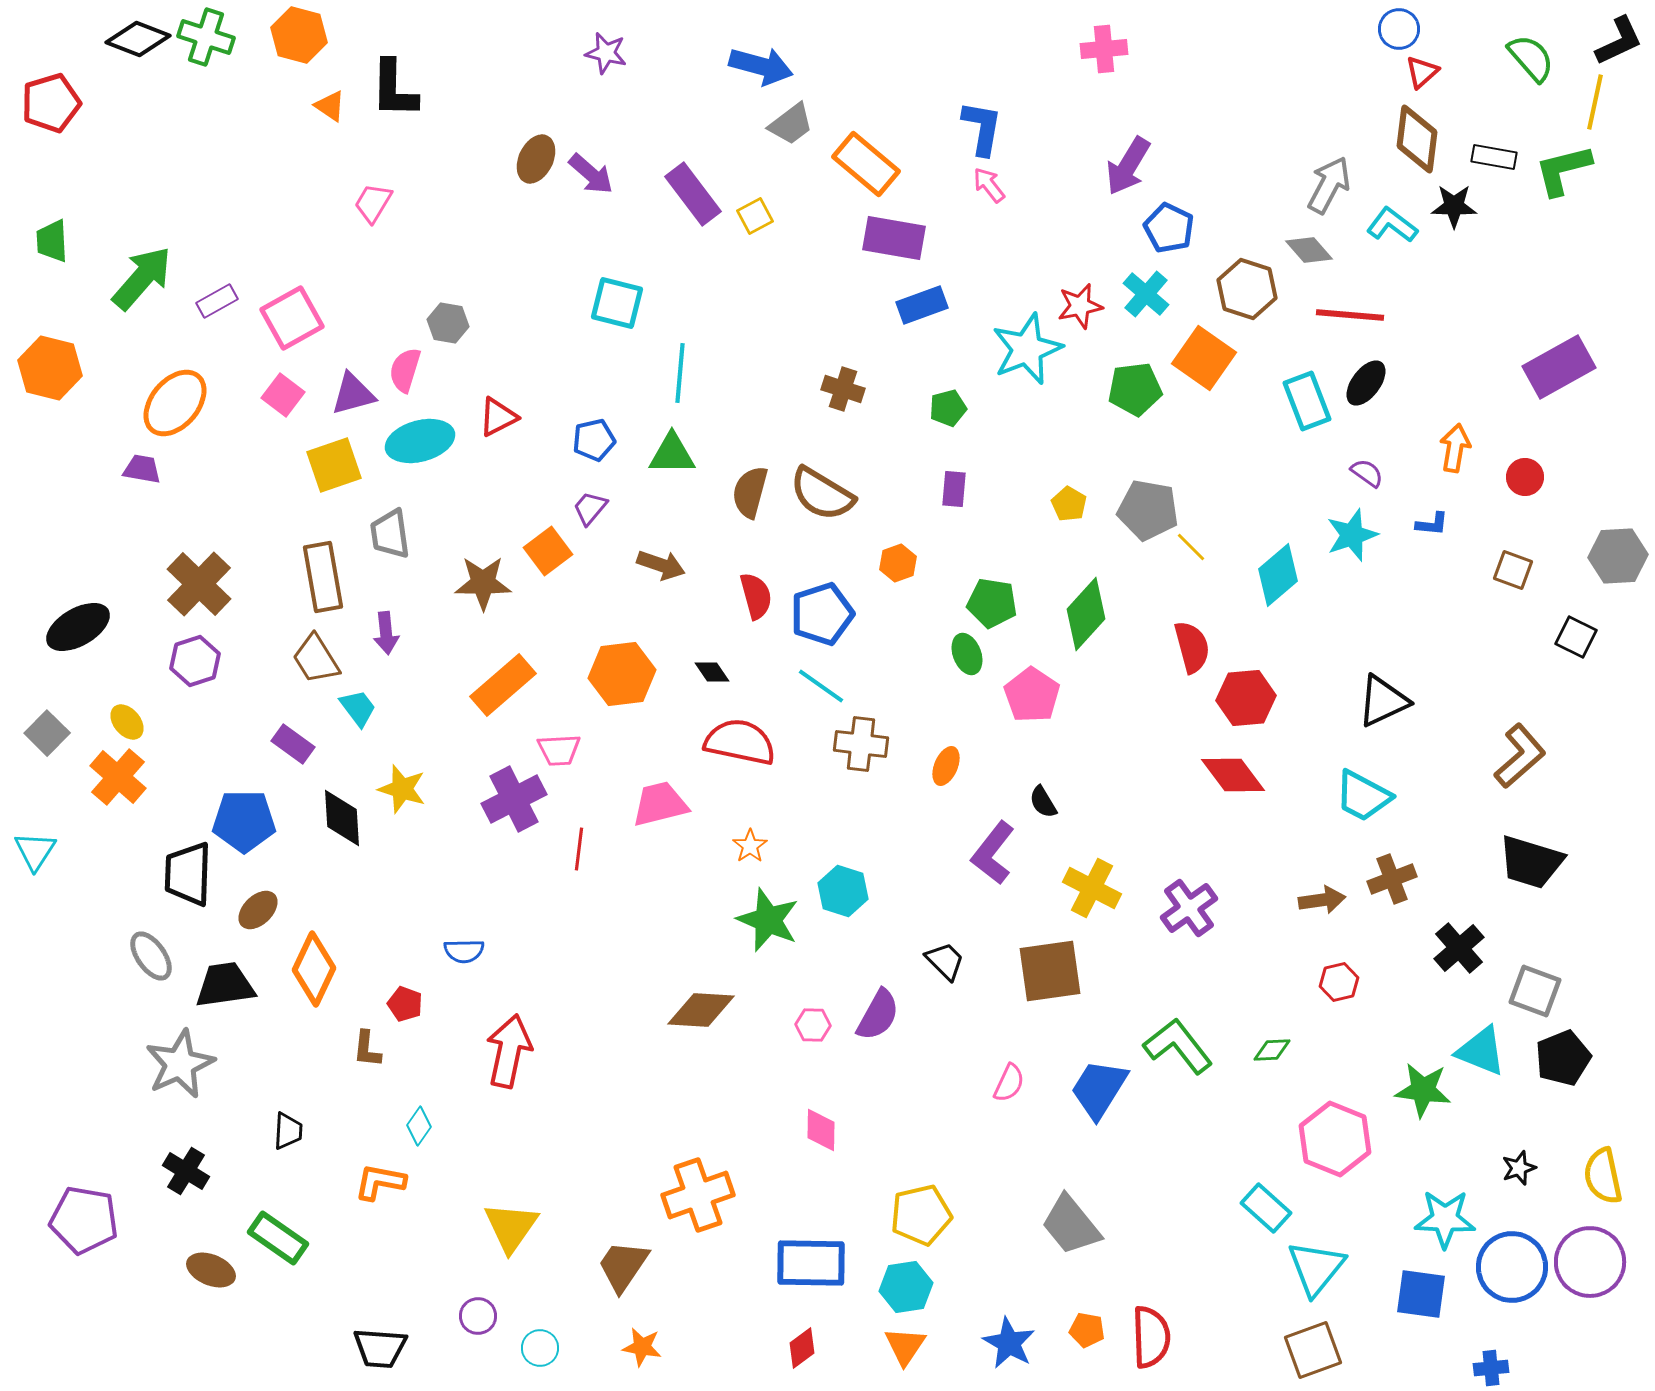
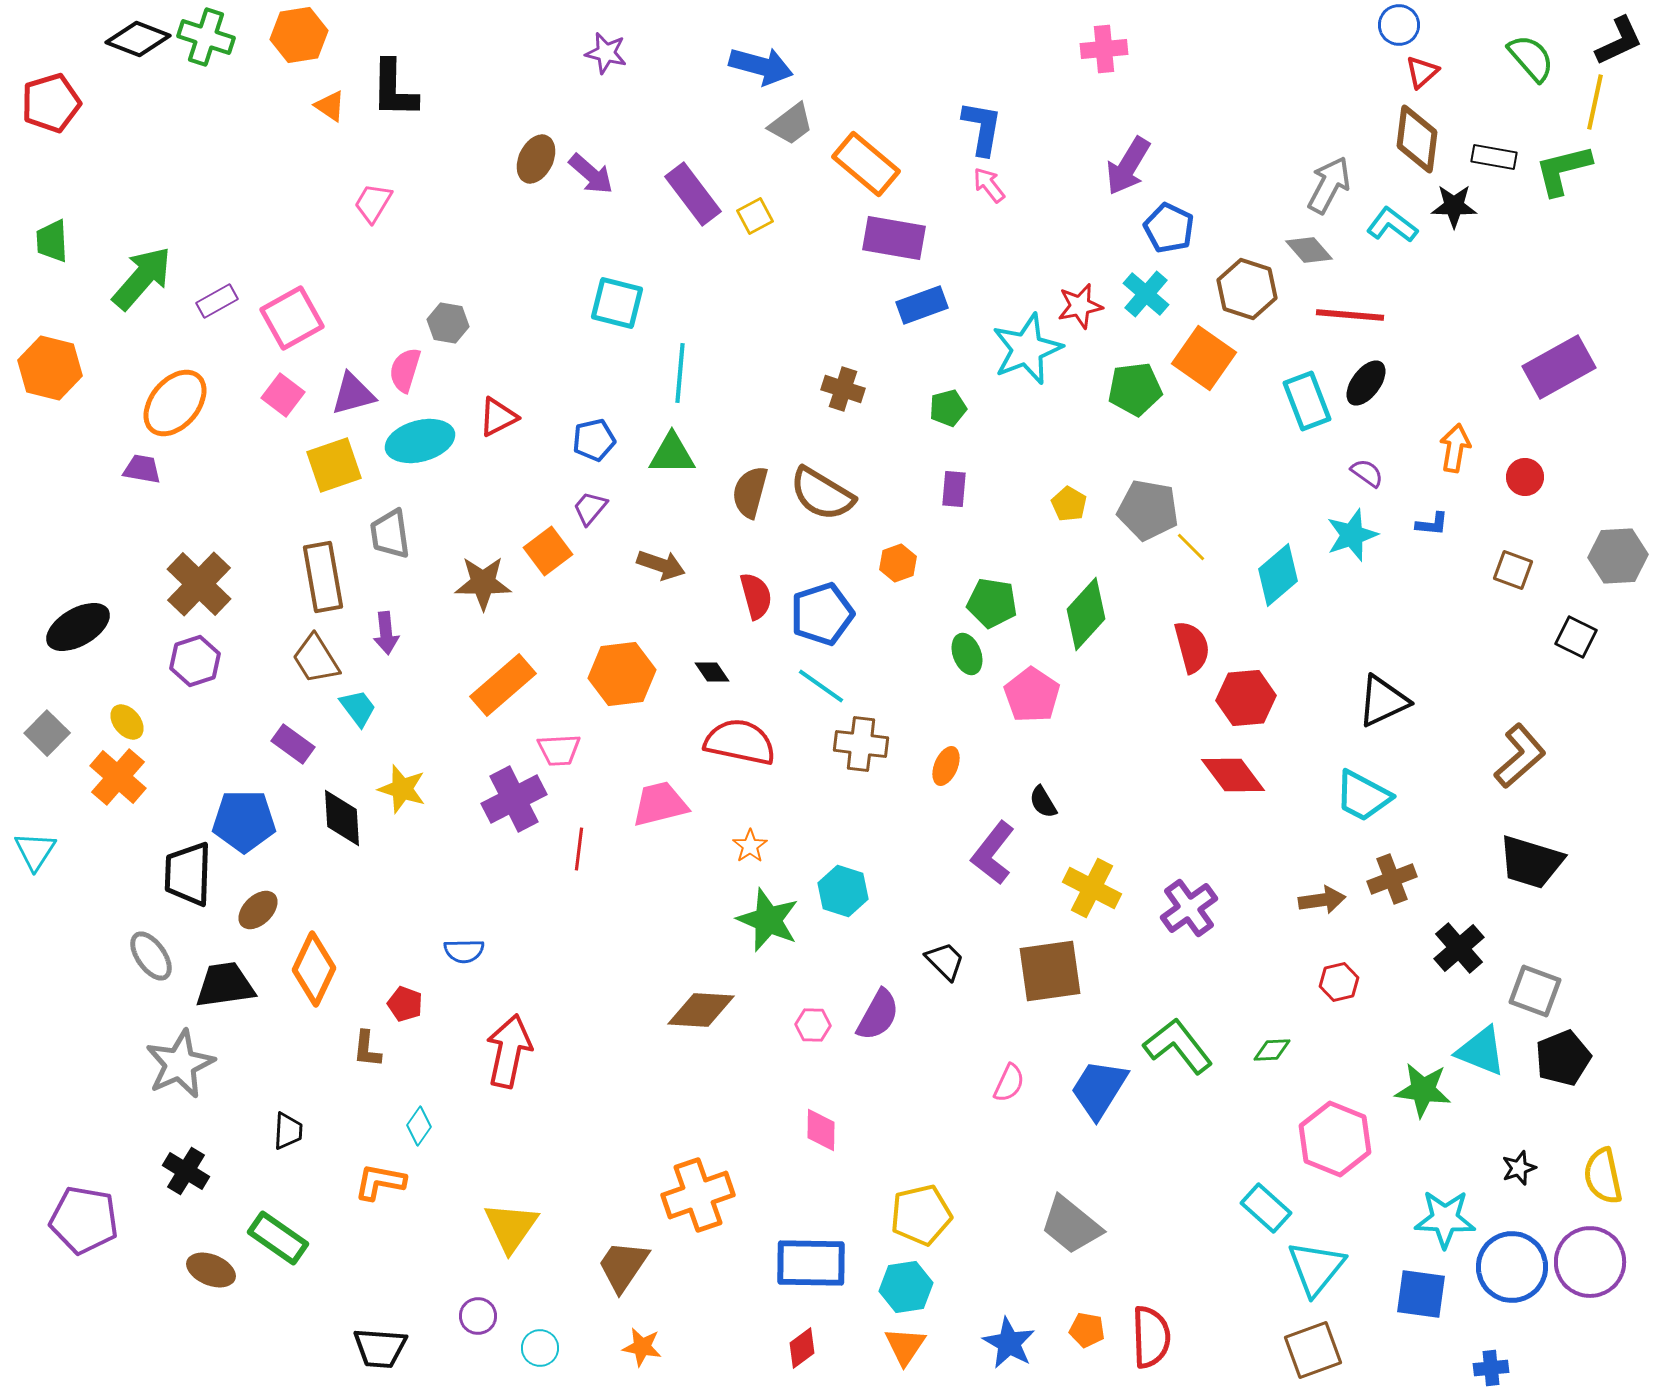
blue circle at (1399, 29): moved 4 px up
orange hexagon at (299, 35): rotated 24 degrees counterclockwise
gray trapezoid at (1071, 1225): rotated 12 degrees counterclockwise
